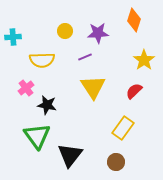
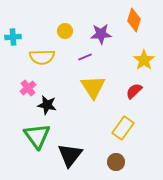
purple star: moved 3 px right, 1 px down
yellow semicircle: moved 3 px up
pink cross: moved 2 px right
